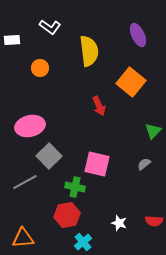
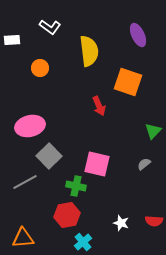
orange square: moved 3 px left; rotated 20 degrees counterclockwise
green cross: moved 1 px right, 1 px up
white star: moved 2 px right
